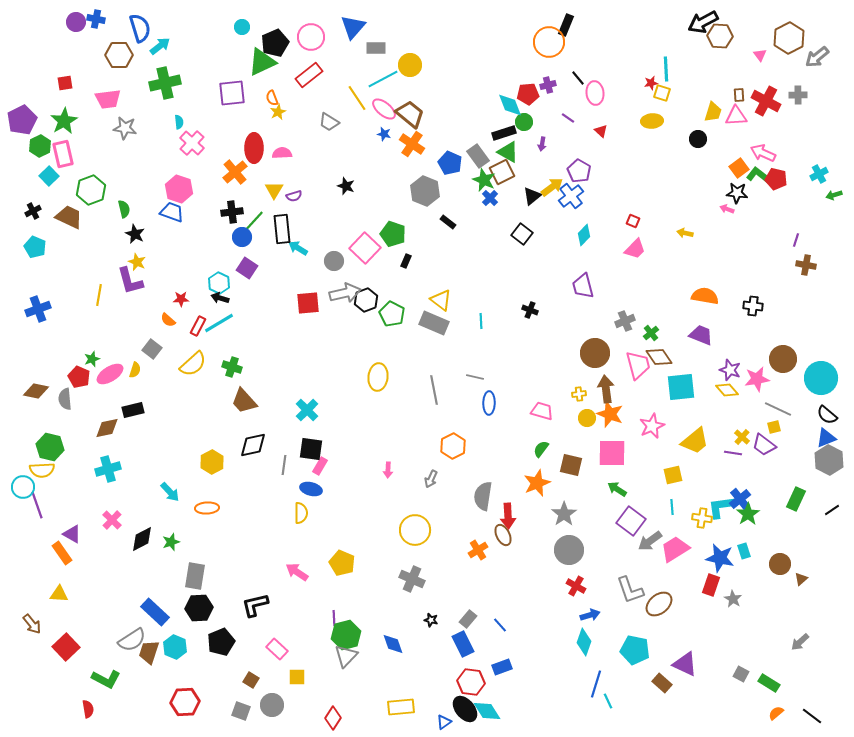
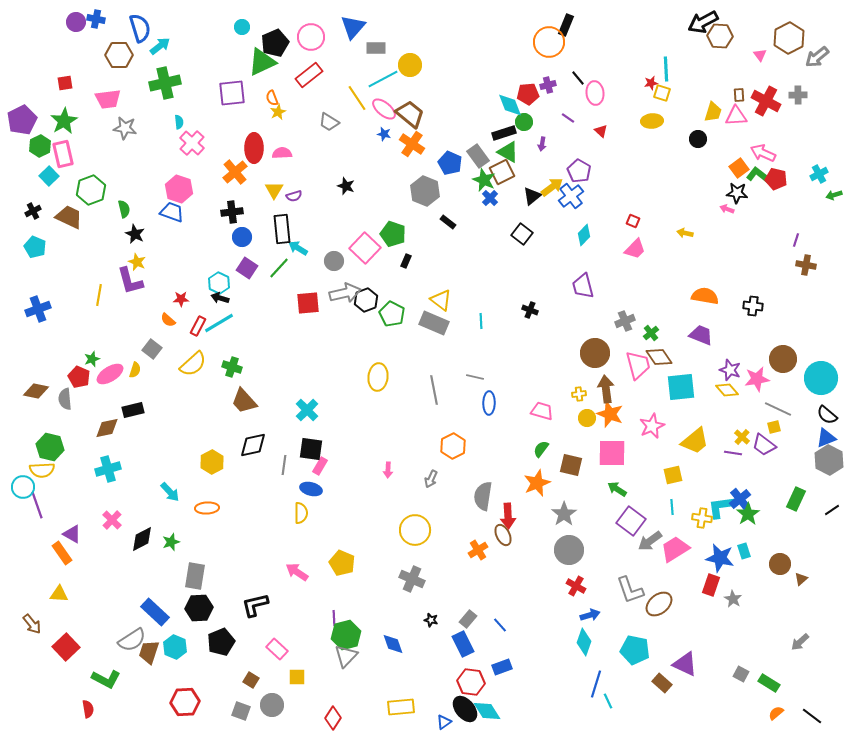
green line at (254, 221): moved 25 px right, 47 px down
